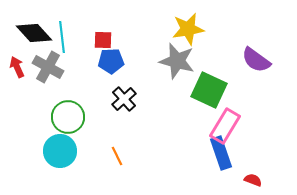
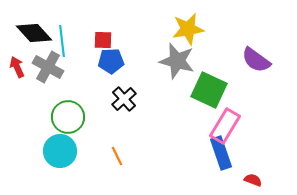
cyan line: moved 4 px down
